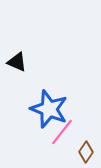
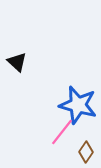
black triangle: rotated 20 degrees clockwise
blue star: moved 29 px right, 4 px up; rotated 6 degrees counterclockwise
